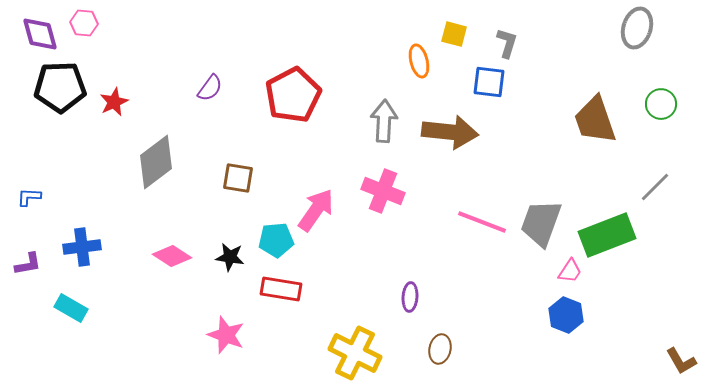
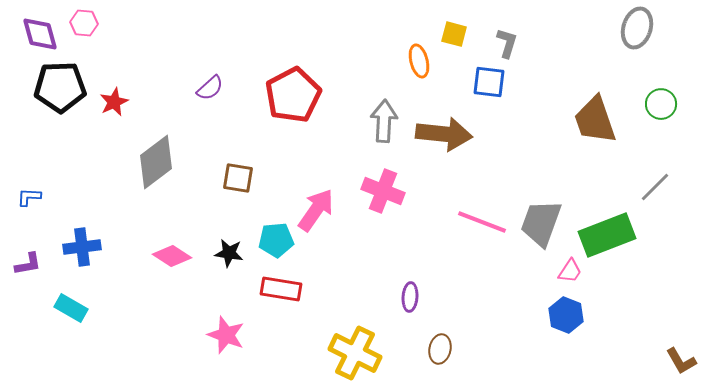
purple semicircle: rotated 12 degrees clockwise
brown arrow: moved 6 px left, 2 px down
black star: moved 1 px left, 4 px up
